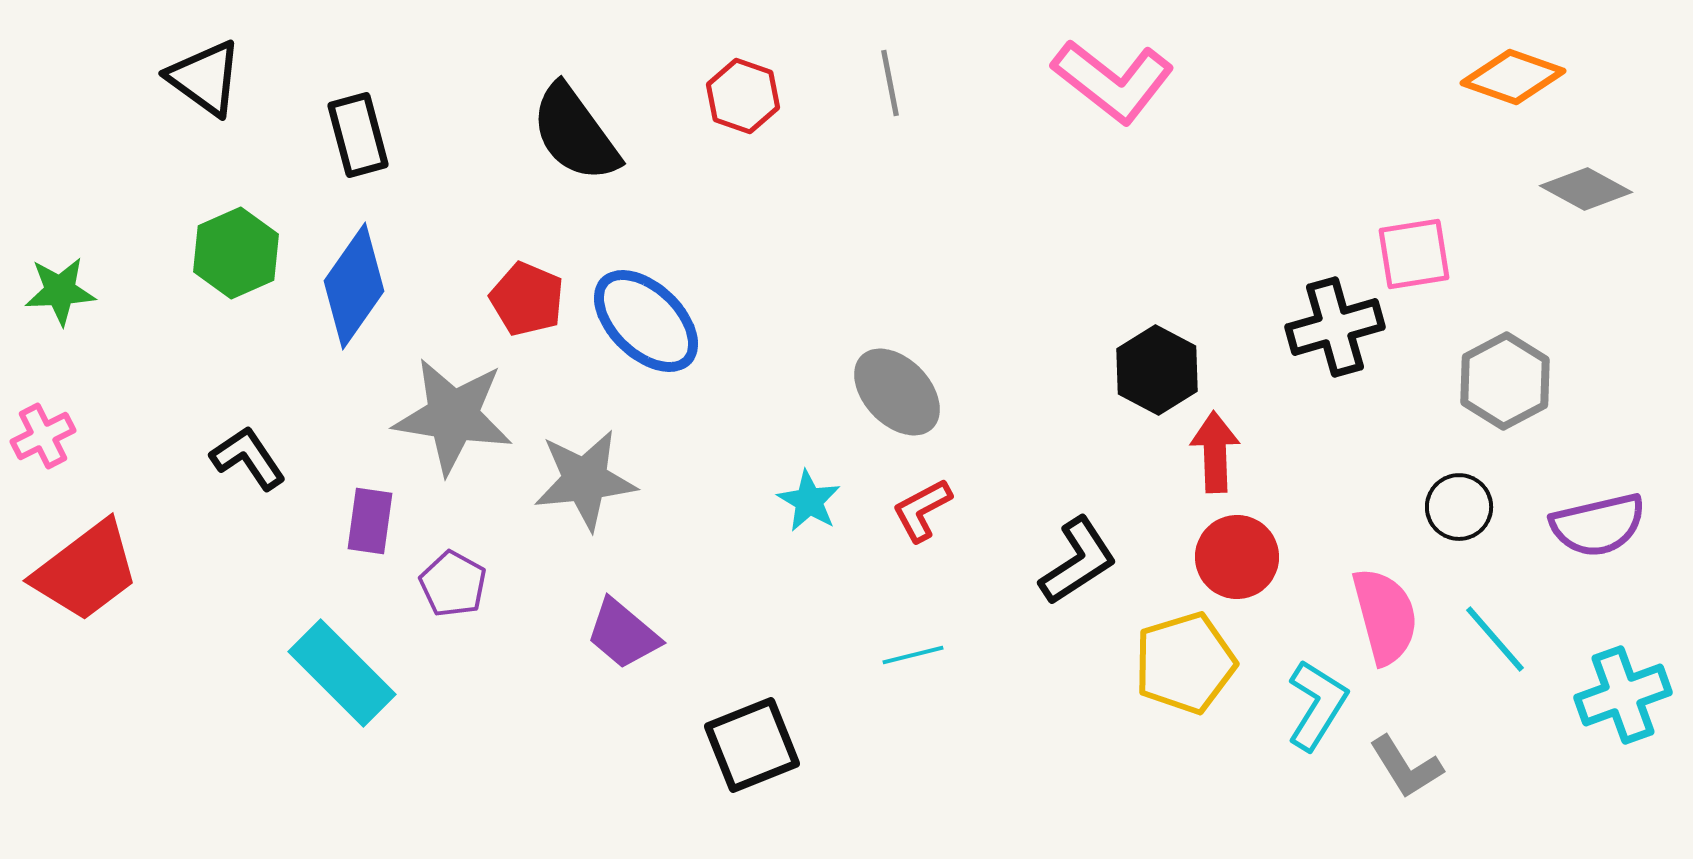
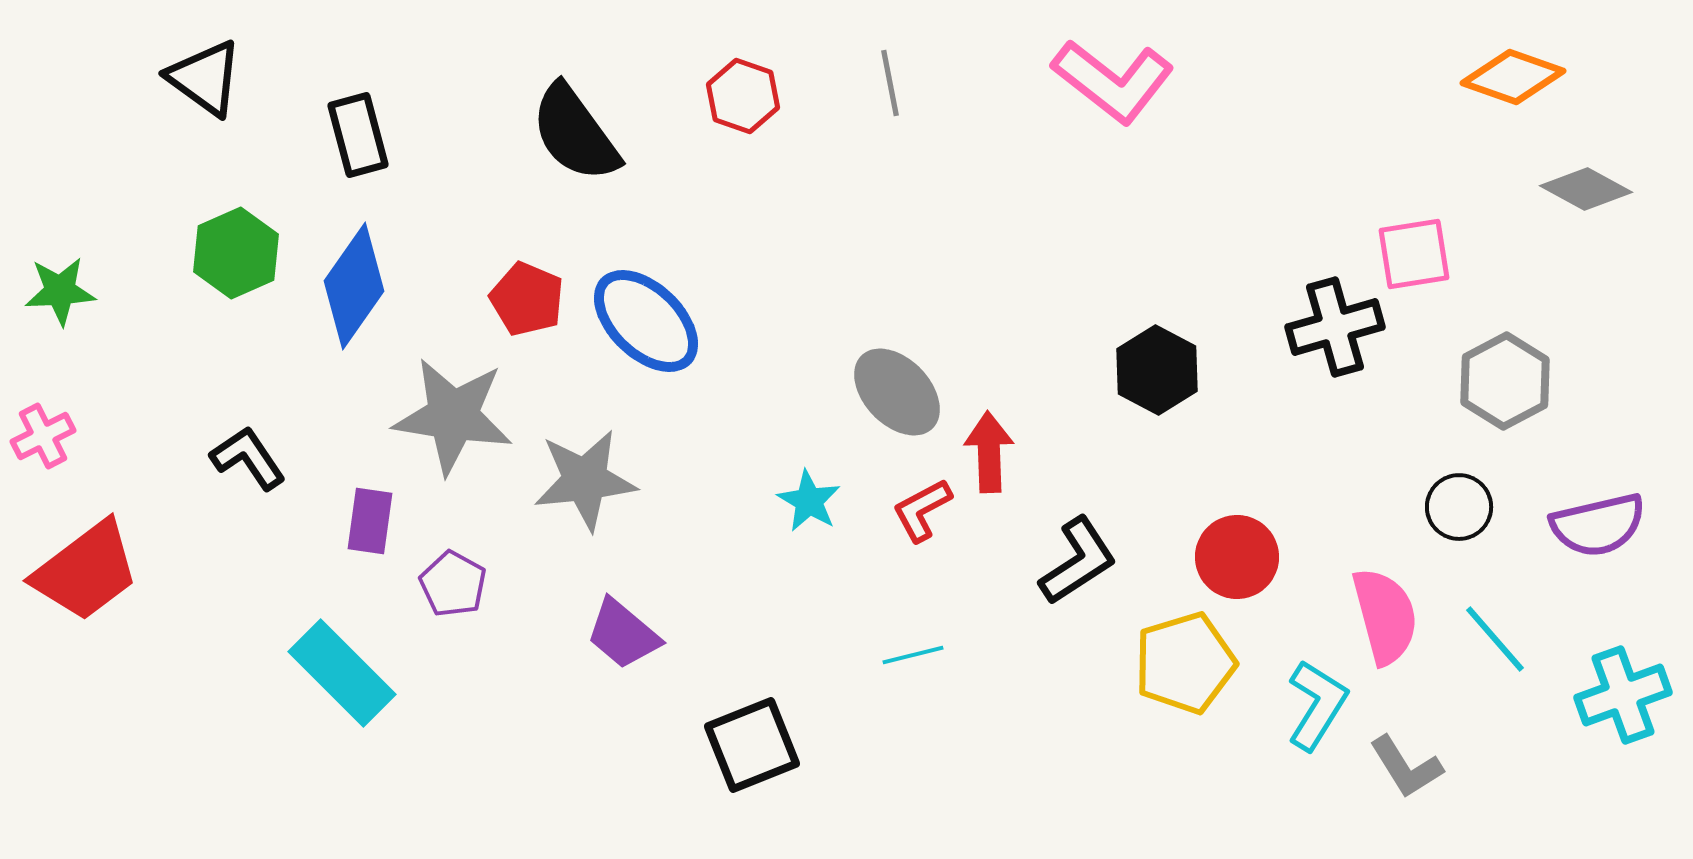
red arrow at (1215, 452): moved 226 px left
